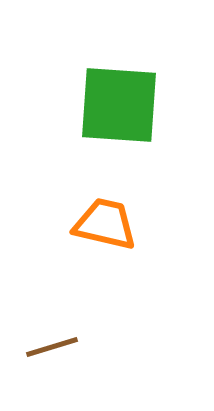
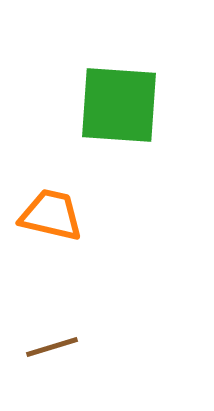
orange trapezoid: moved 54 px left, 9 px up
